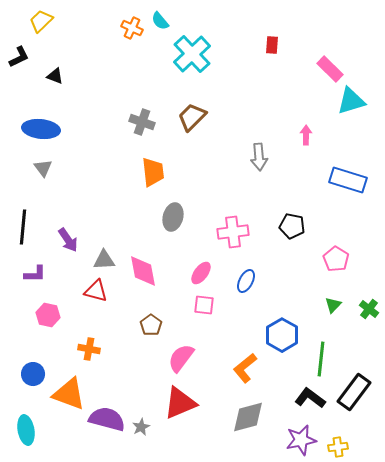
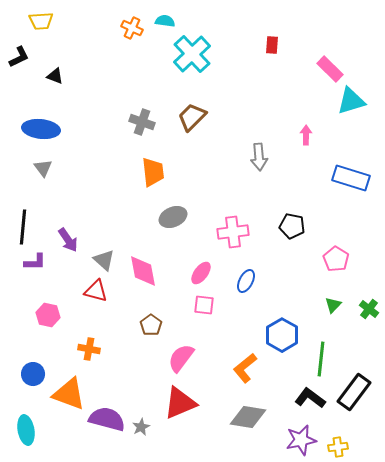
yellow trapezoid at (41, 21): rotated 140 degrees counterclockwise
cyan semicircle at (160, 21): moved 5 px right; rotated 138 degrees clockwise
blue rectangle at (348, 180): moved 3 px right, 2 px up
gray ellipse at (173, 217): rotated 52 degrees clockwise
gray triangle at (104, 260): rotated 45 degrees clockwise
purple L-shape at (35, 274): moved 12 px up
gray diamond at (248, 417): rotated 24 degrees clockwise
